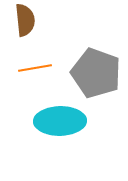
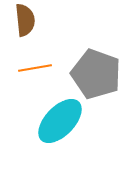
gray pentagon: moved 1 px down
cyan ellipse: rotated 45 degrees counterclockwise
